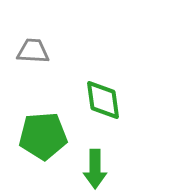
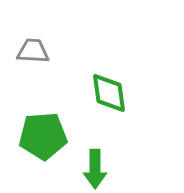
green diamond: moved 6 px right, 7 px up
